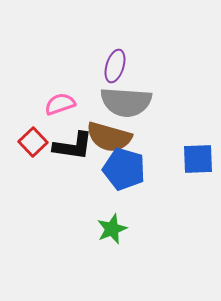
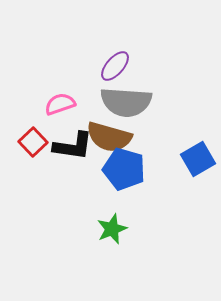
purple ellipse: rotated 24 degrees clockwise
blue square: rotated 28 degrees counterclockwise
